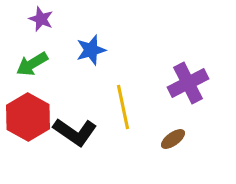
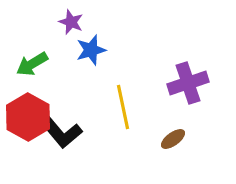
purple star: moved 30 px right, 3 px down
purple cross: rotated 9 degrees clockwise
black L-shape: moved 14 px left; rotated 15 degrees clockwise
